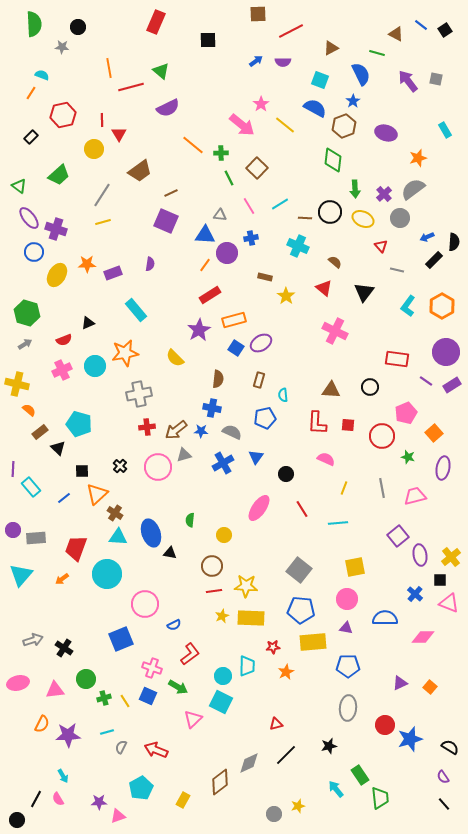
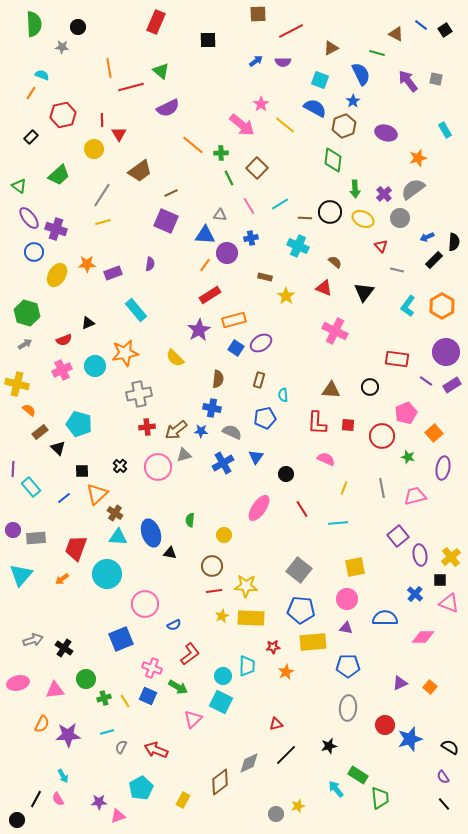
red triangle at (324, 288): rotated 18 degrees counterclockwise
green rectangle at (360, 775): moved 2 px left; rotated 24 degrees counterclockwise
gray circle at (274, 814): moved 2 px right
